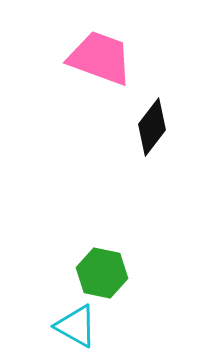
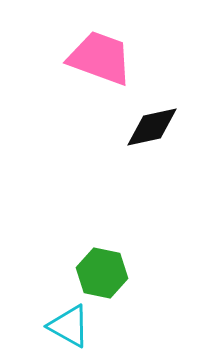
black diamond: rotated 40 degrees clockwise
cyan triangle: moved 7 px left
